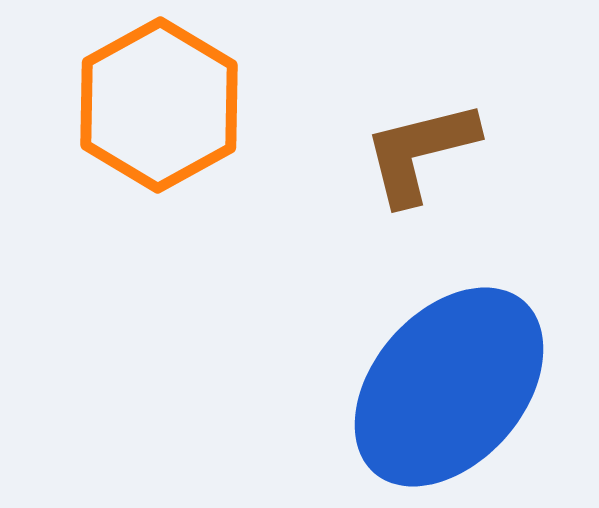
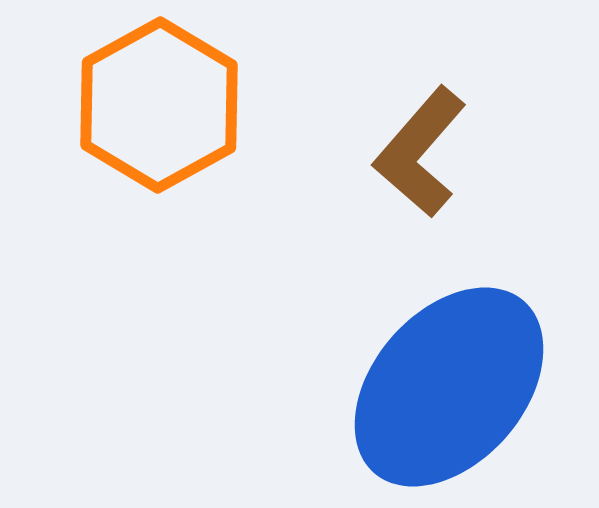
brown L-shape: rotated 35 degrees counterclockwise
